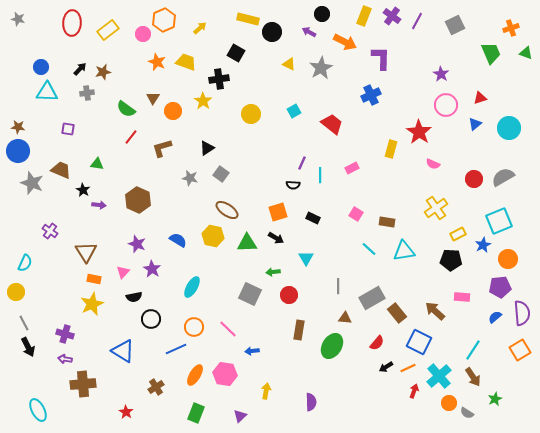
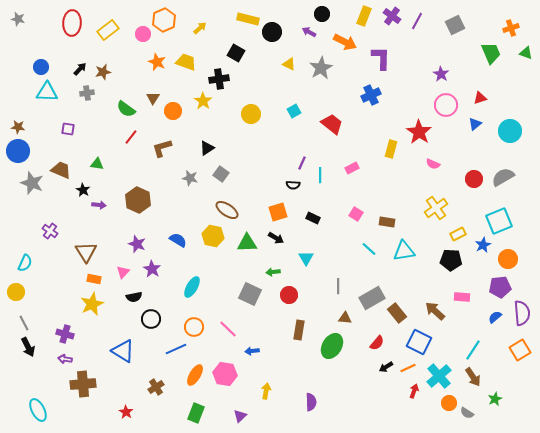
cyan circle at (509, 128): moved 1 px right, 3 px down
